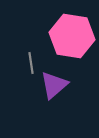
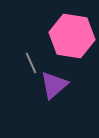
gray line: rotated 15 degrees counterclockwise
